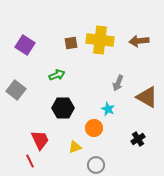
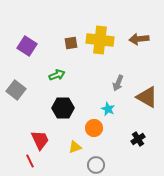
brown arrow: moved 2 px up
purple square: moved 2 px right, 1 px down
